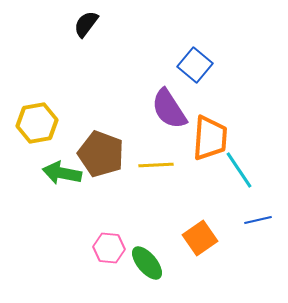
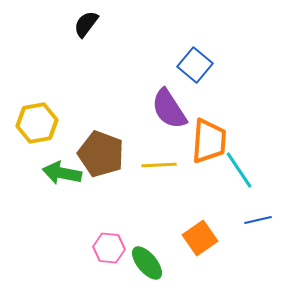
orange trapezoid: moved 1 px left, 3 px down
yellow line: moved 3 px right
